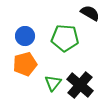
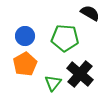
orange pentagon: rotated 15 degrees counterclockwise
black cross: moved 11 px up
